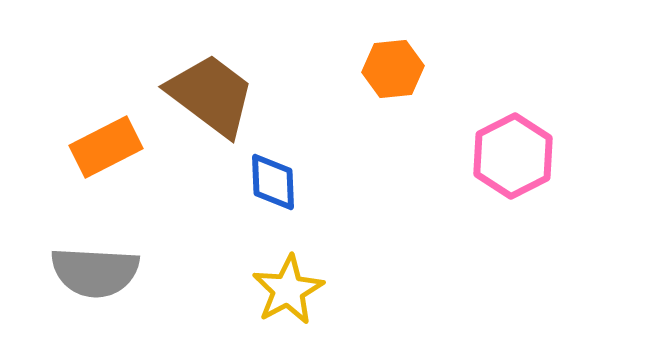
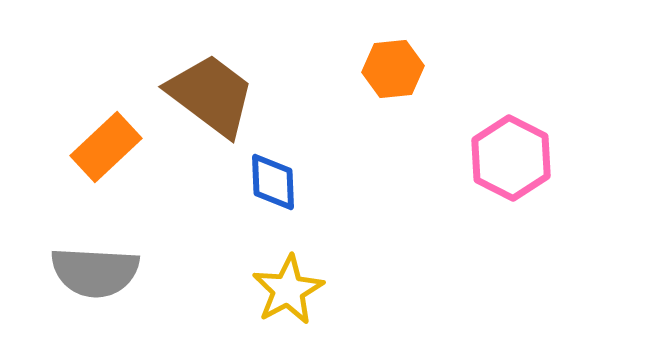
orange rectangle: rotated 16 degrees counterclockwise
pink hexagon: moved 2 px left, 2 px down; rotated 6 degrees counterclockwise
